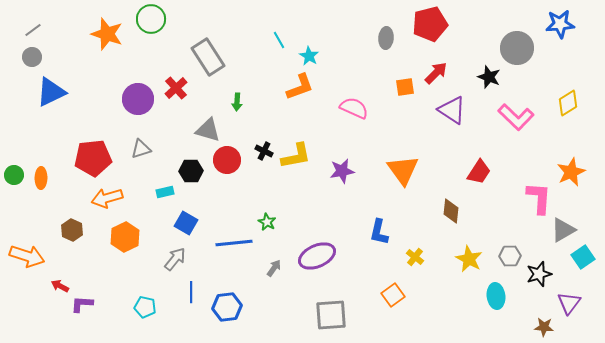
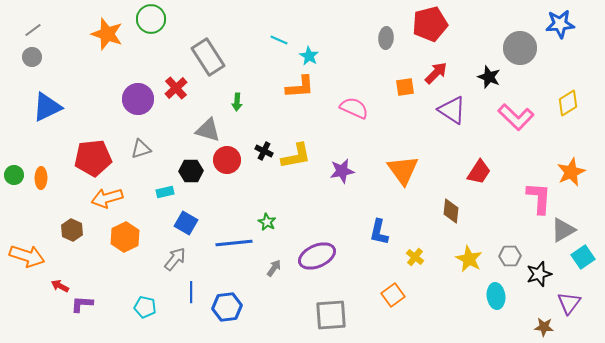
cyan line at (279, 40): rotated 36 degrees counterclockwise
gray circle at (517, 48): moved 3 px right
orange L-shape at (300, 87): rotated 16 degrees clockwise
blue triangle at (51, 92): moved 4 px left, 15 px down
